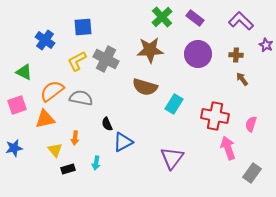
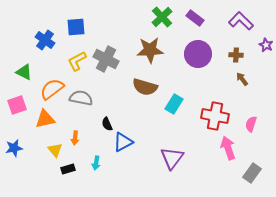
blue square: moved 7 px left
orange semicircle: moved 2 px up
